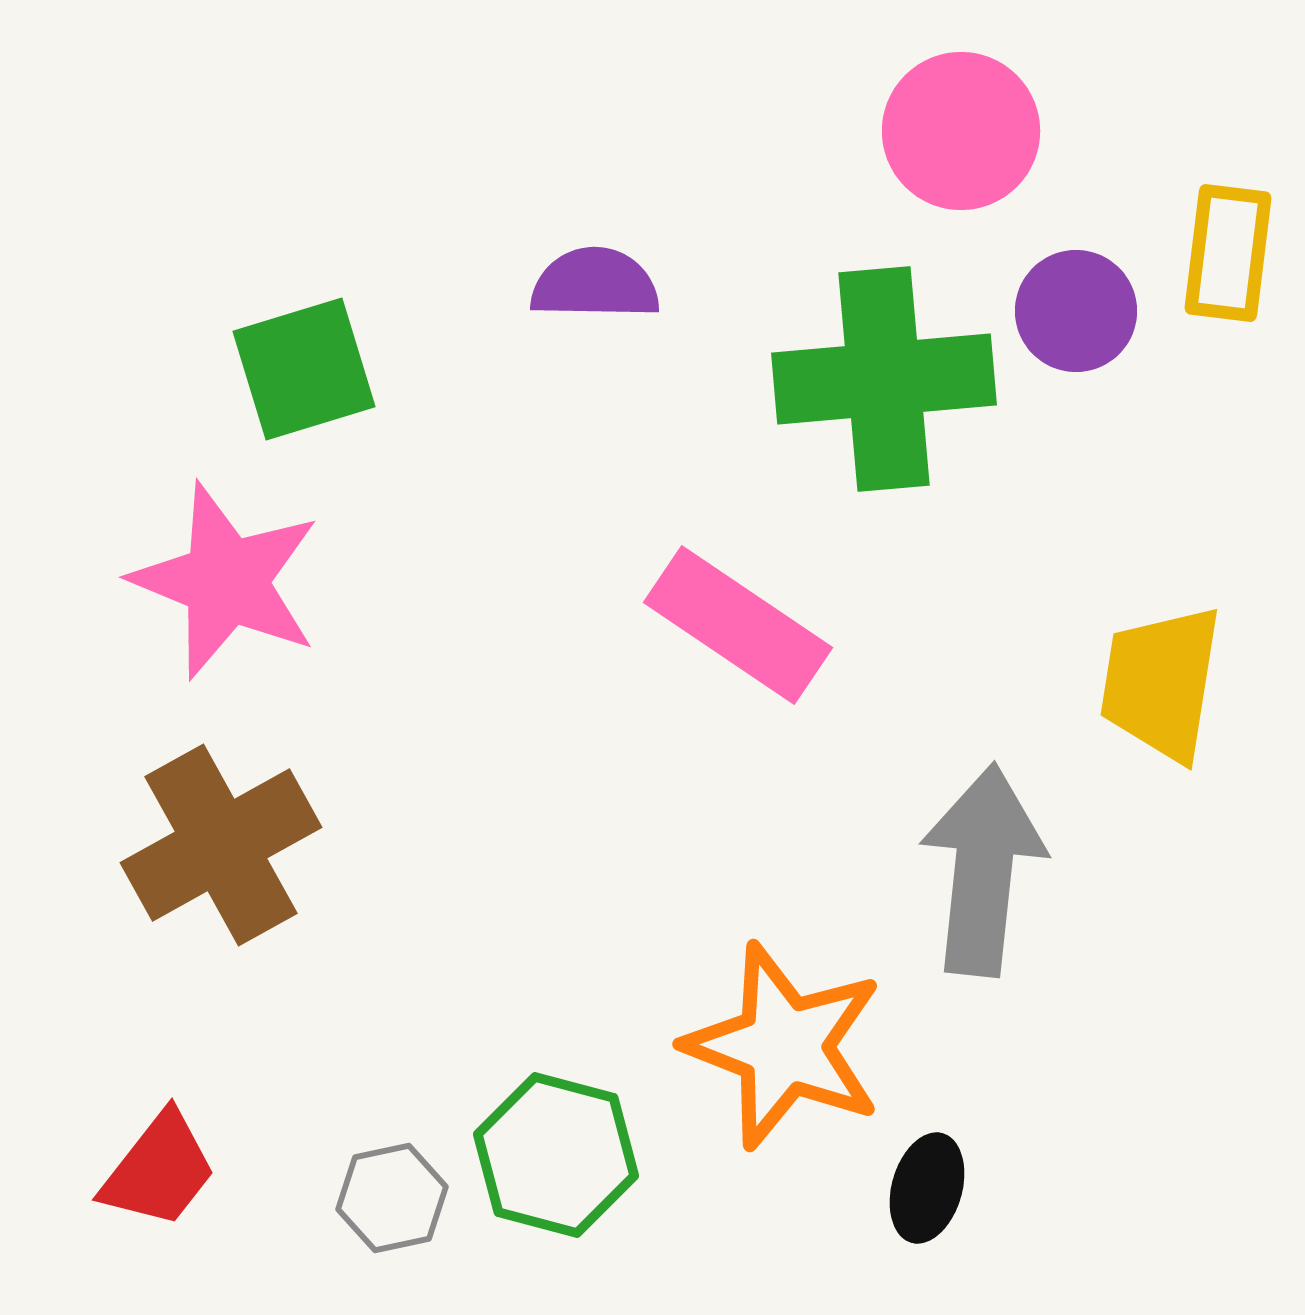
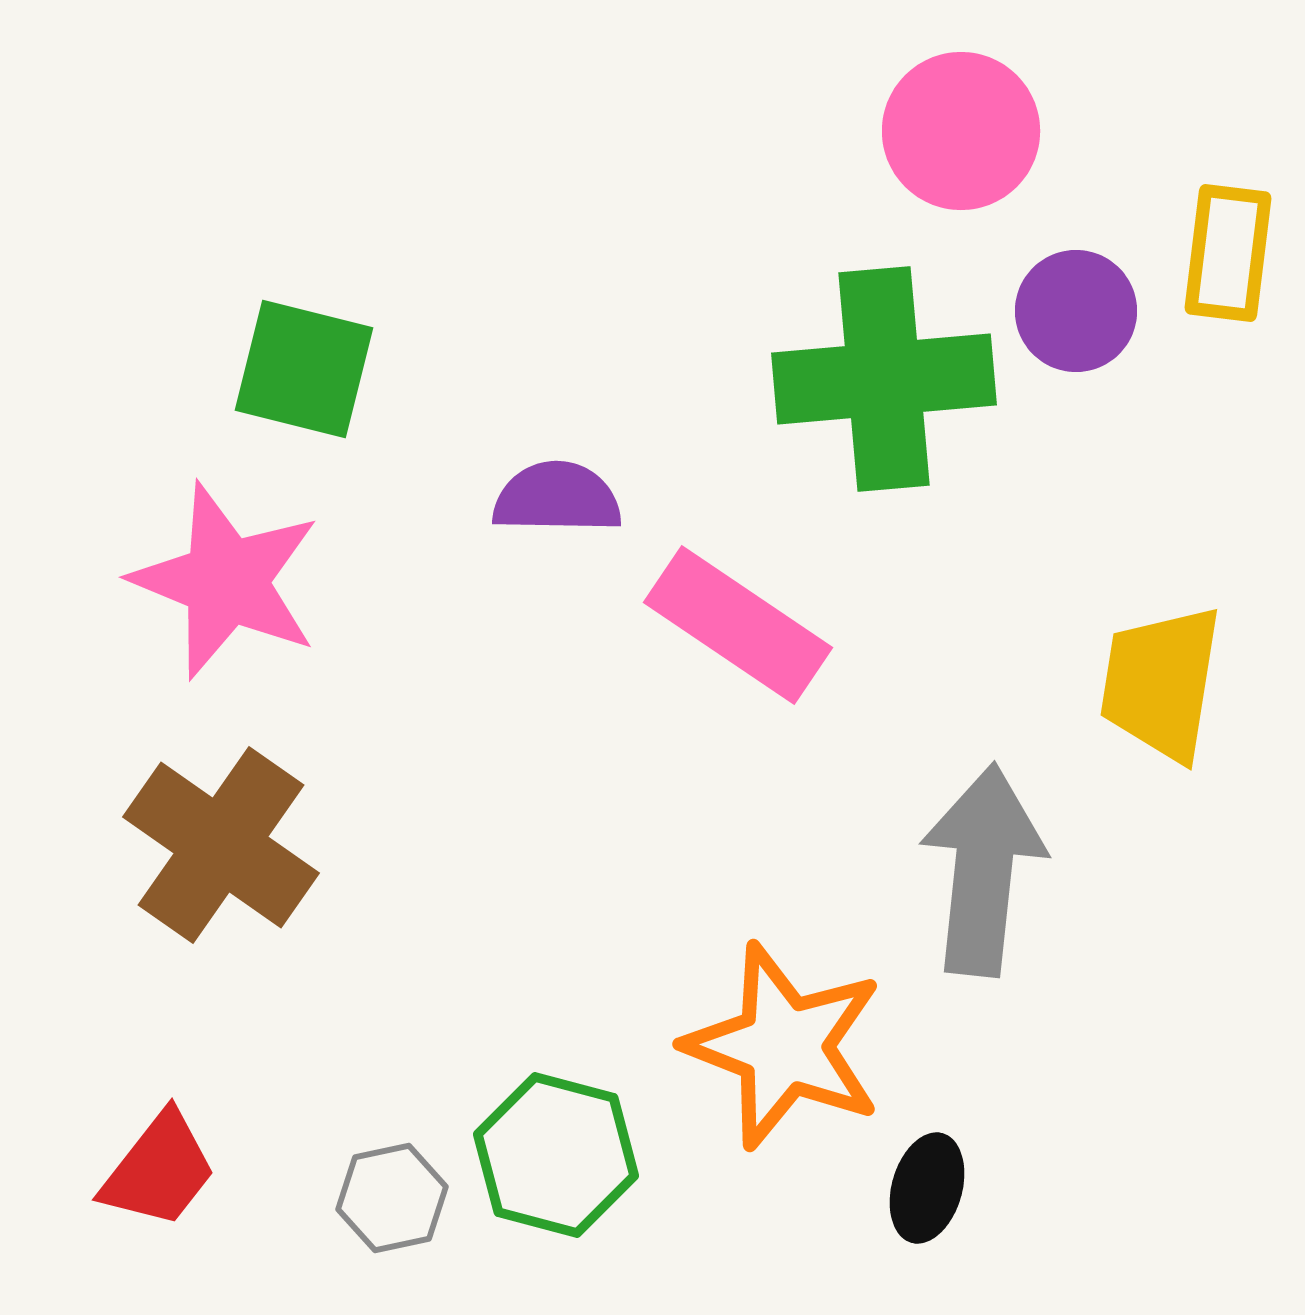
purple semicircle: moved 38 px left, 214 px down
green square: rotated 31 degrees clockwise
brown cross: rotated 26 degrees counterclockwise
